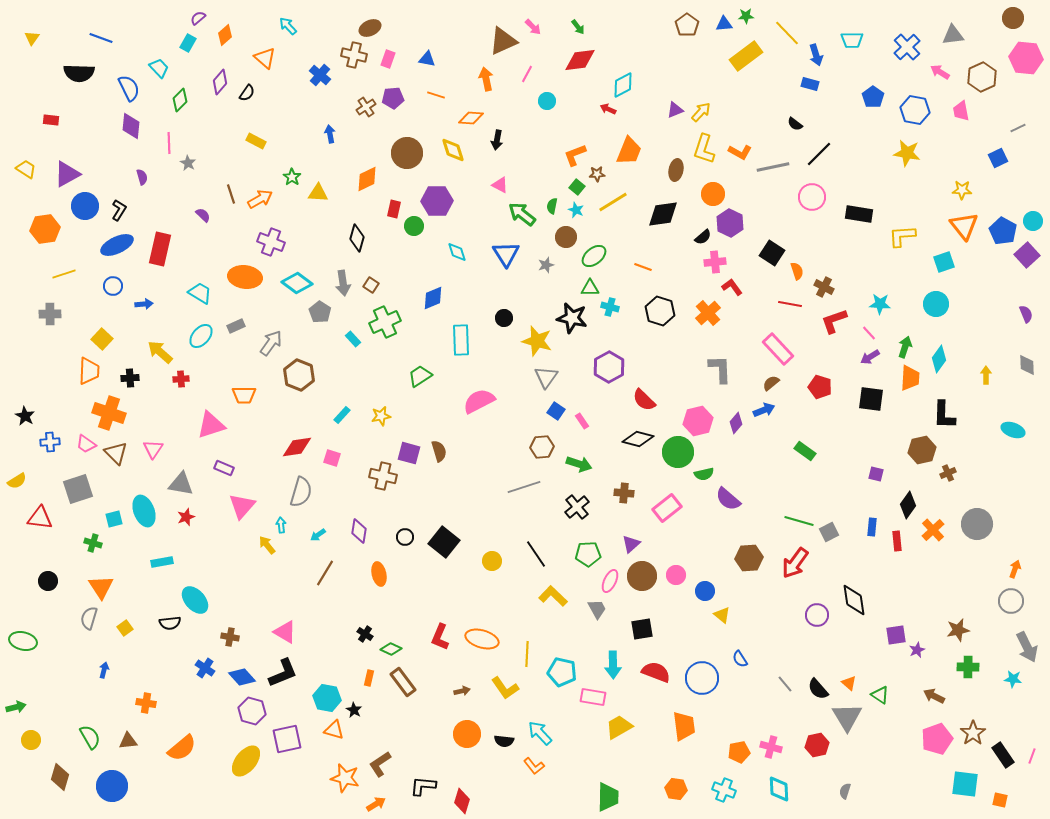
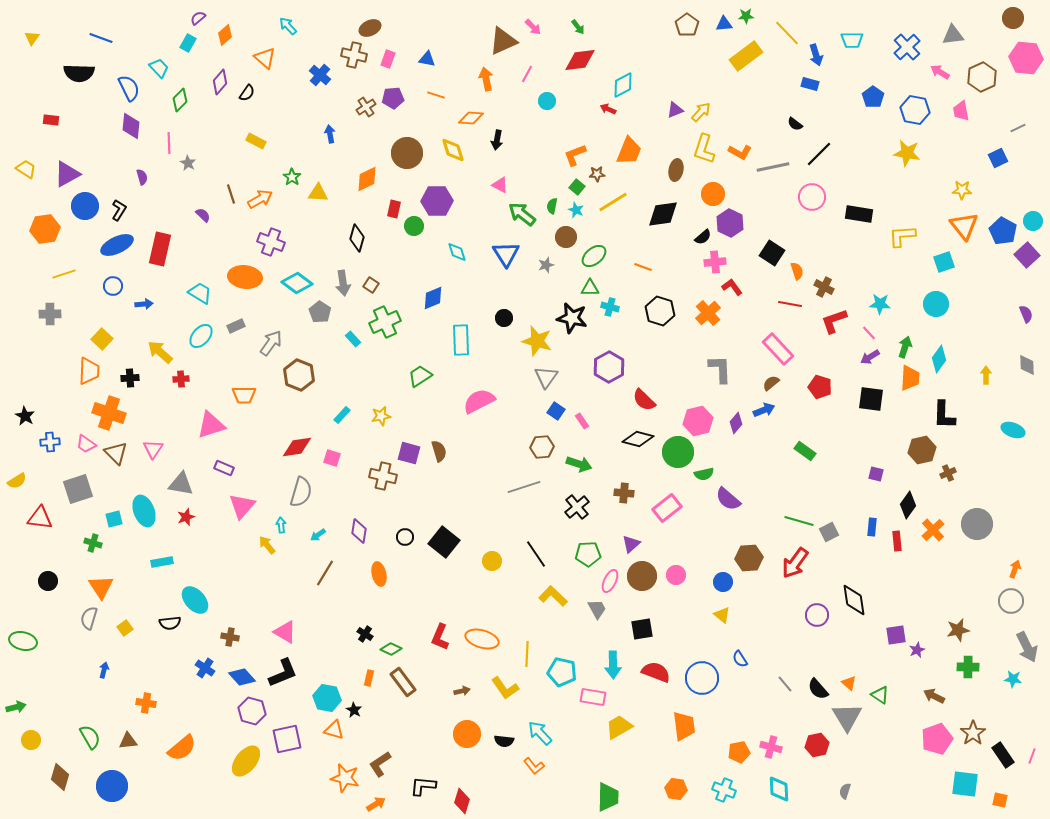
blue circle at (705, 591): moved 18 px right, 9 px up
